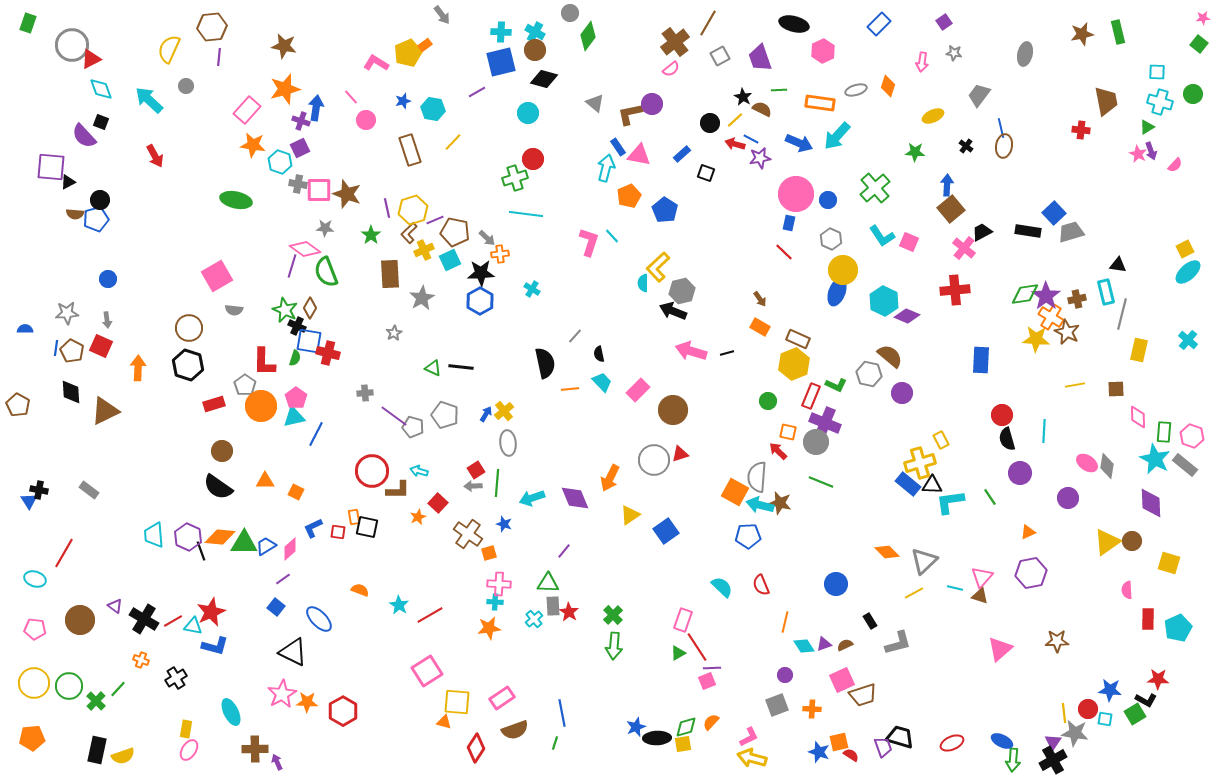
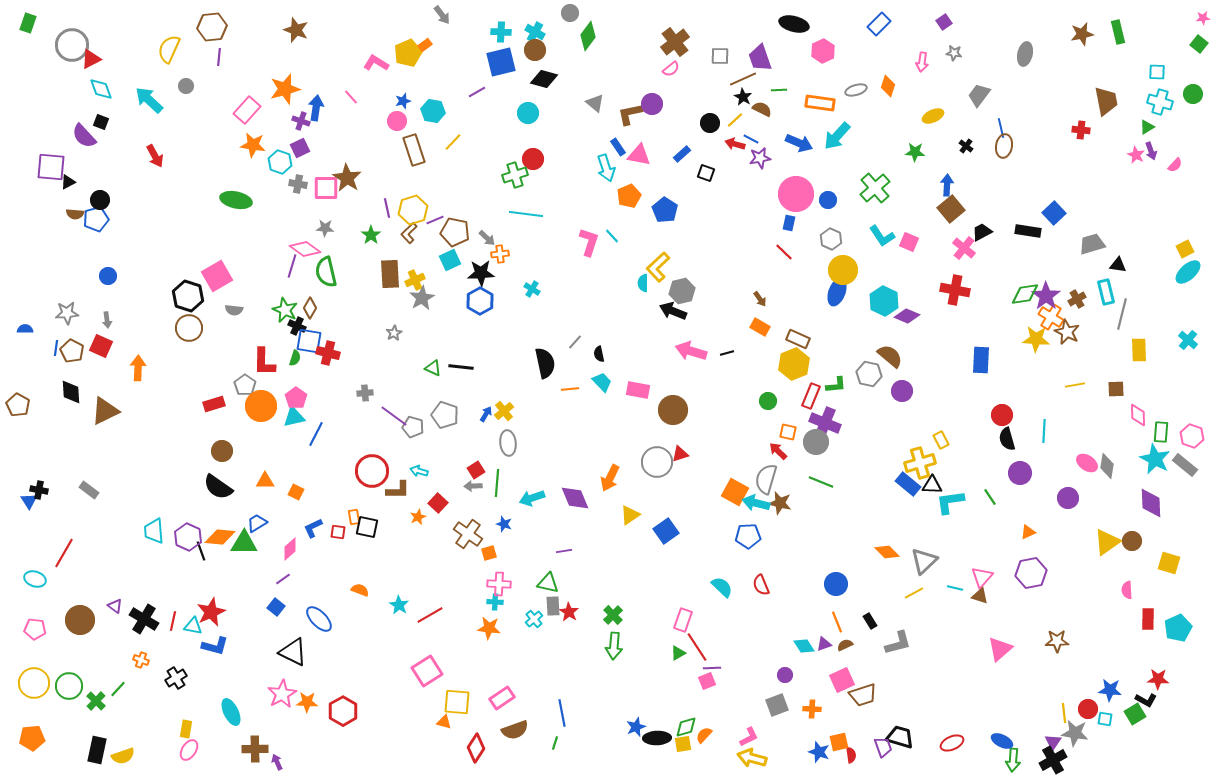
brown line at (708, 23): moved 35 px right, 56 px down; rotated 36 degrees clockwise
brown star at (284, 46): moved 12 px right, 16 px up; rotated 10 degrees clockwise
gray square at (720, 56): rotated 30 degrees clockwise
cyan hexagon at (433, 109): moved 2 px down
pink circle at (366, 120): moved 31 px right, 1 px down
brown rectangle at (410, 150): moved 4 px right
pink star at (1138, 154): moved 2 px left, 1 px down
cyan arrow at (606, 168): rotated 148 degrees clockwise
green cross at (515, 178): moved 3 px up
pink square at (319, 190): moved 7 px right, 2 px up
brown star at (347, 194): moved 16 px up; rotated 12 degrees clockwise
gray trapezoid at (1071, 232): moved 21 px right, 12 px down
yellow cross at (424, 250): moved 9 px left, 30 px down
green semicircle at (326, 272): rotated 8 degrees clockwise
blue circle at (108, 279): moved 3 px up
red cross at (955, 290): rotated 16 degrees clockwise
brown cross at (1077, 299): rotated 18 degrees counterclockwise
gray line at (575, 336): moved 6 px down
yellow rectangle at (1139, 350): rotated 15 degrees counterclockwise
black hexagon at (188, 365): moved 69 px up
green L-shape at (836, 385): rotated 30 degrees counterclockwise
pink rectangle at (638, 390): rotated 55 degrees clockwise
purple circle at (902, 393): moved 2 px up
pink diamond at (1138, 417): moved 2 px up
green rectangle at (1164, 432): moved 3 px left
gray circle at (654, 460): moved 3 px right, 2 px down
gray semicircle at (757, 477): moved 9 px right, 2 px down; rotated 12 degrees clockwise
cyan arrow at (760, 505): moved 4 px left, 2 px up
cyan trapezoid at (154, 535): moved 4 px up
blue trapezoid at (266, 546): moved 9 px left, 23 px up
purple line at (564, 551): rotated 42 degrees clockwise
green triangle at (548, 583): rotated 10 degrees clockwise
red line at (173, 621): rotated 48 degrees counterclockwise
orange line at (785, 622): moved 52 px right; rotated 35 degrees counterclockwise
orange star at (489, 628): rotated 15 degrees clockwise
orange semicircle at (711, 722): moved 7 px left, 13 px down
red semicircle at (851, 755): rotated 49 degrees clockwise
